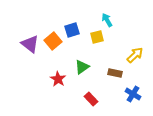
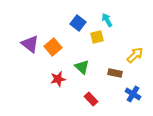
blue square: moved 6 px right, 7 px up; rotated 35 degrees counterclockwise
orange square: moved 6 px down
green triangle: rotated 42 degrees counterclockwise
red star: rotated 28 degrees clockwise
